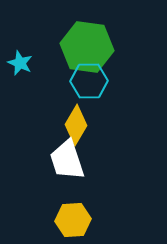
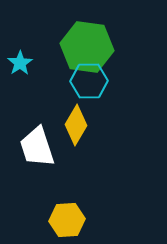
cyan star: rotated 15 degrees clockwise
white trapezoid: moved 30 px left, 13 px up
yellow hexagon: moved 6 px left
